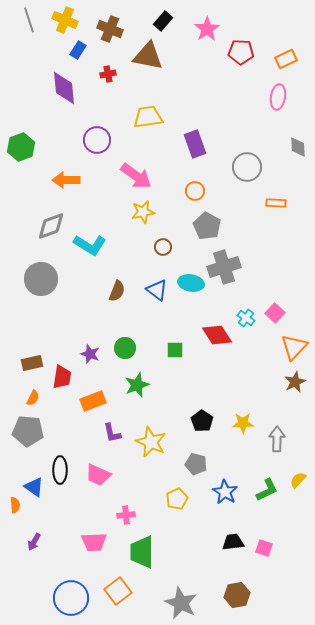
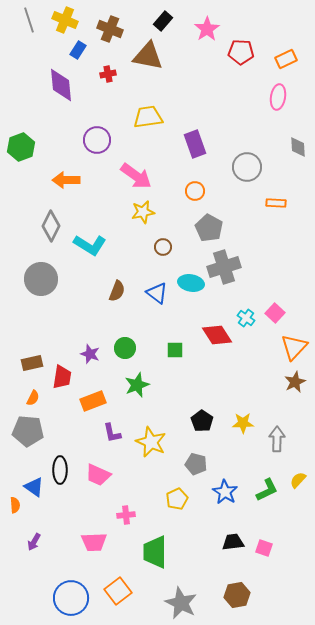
purple diamond at (64, 88): moved 3 px left, 3 px up
gray diamond at (51, 226): rotated 44 degrees counterclockwise
gray pentagon at (207, 226): moved 2 px right, 2 px down
blue triangle at (157, 290): moved 3 px down
green trapezoid at (142, 552): moved 13 px right
